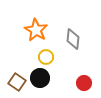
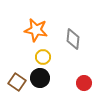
orange star: rotated 20 degrees counterclockwise
yellow circle: moved 3 px left
